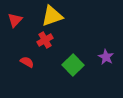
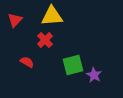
yellow triangle: rotated 15 degrees clockwise
red cross: rotated 14 degrees counterclockwise
purple star: moved 12 px left, 18 px down
green square: rotated 30 degrees clockwise
